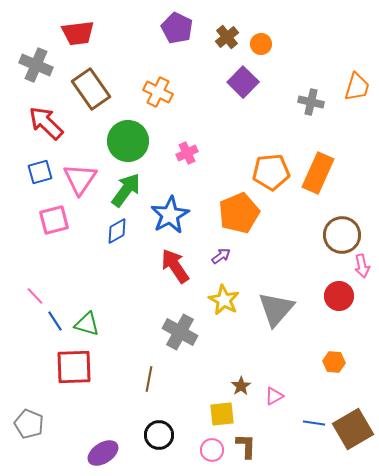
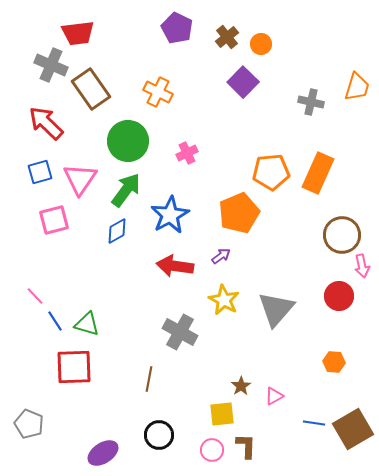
gray cross at (36, 65): moved 15 px right
red arrow at (175, 266): rotated 48 degrees counterclockwise
